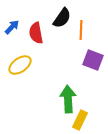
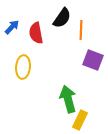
yellow ellipse: moved 3 px right, 2 px down; rotated 50 degrees counterclockwise
green arrow: rotated 12 degrees counterclockwise
